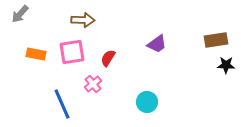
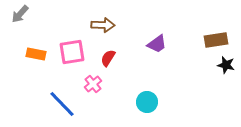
brown arrow: moved 20 px right, 5 px down
black star: rotated 12 degrees clockwise
blue line: rotated 20 degrees counterclockwise
